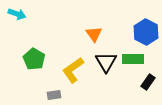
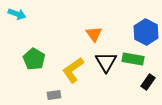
green rectangle: rotated 10 degrees clockwise
